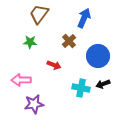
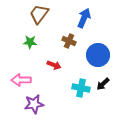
brown cross: rotated 24 degrees counterclockwise
blue circle: moved 1 px up
black arrow: rotated 24 degrees counterclockwise
